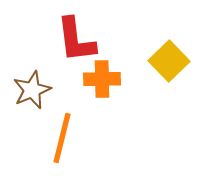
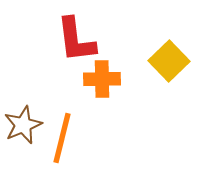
brown star: moved 9 px left, 35 px down
